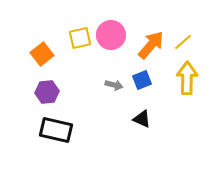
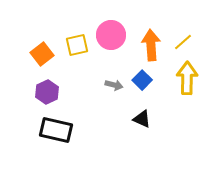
yellow square: moved 3 px left, 7 px down
orange arrow: rotated 44 degrees counterclockwise
blue square: rotated 24 degrees counterclockwise
purple hexagon: rotated 20 degrees counterclockwise
